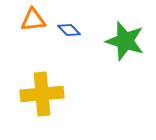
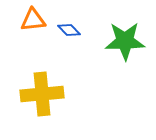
green star: rotated 18 degrees counterclockwise
